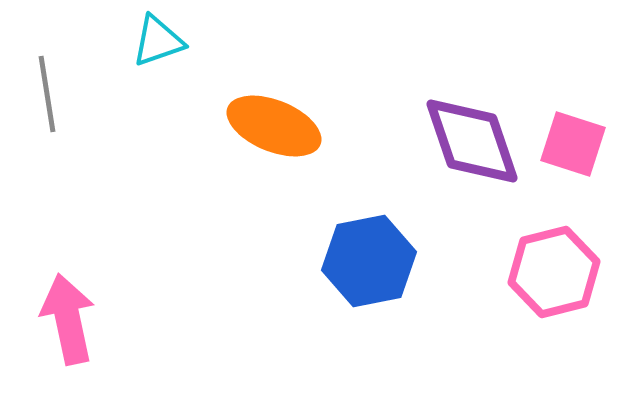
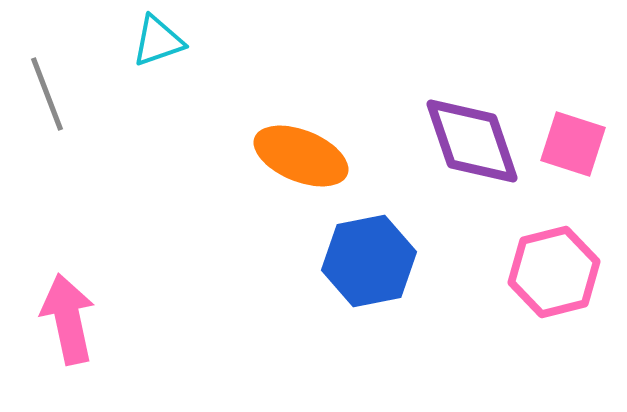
gray line: rotated 12 degrees counterclockwise
orange ellipse: moved 27 px right, 30 px down
